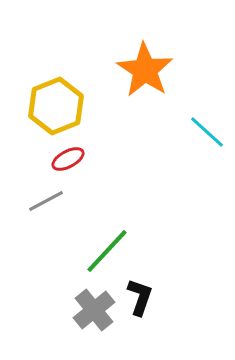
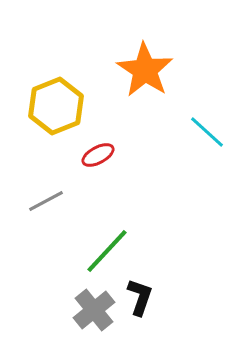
red ellipse: moved 30 px right, 4 px up
